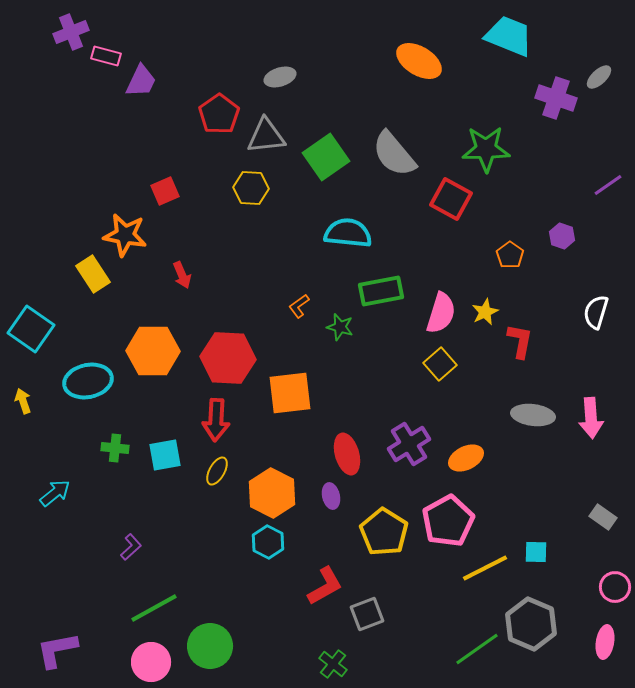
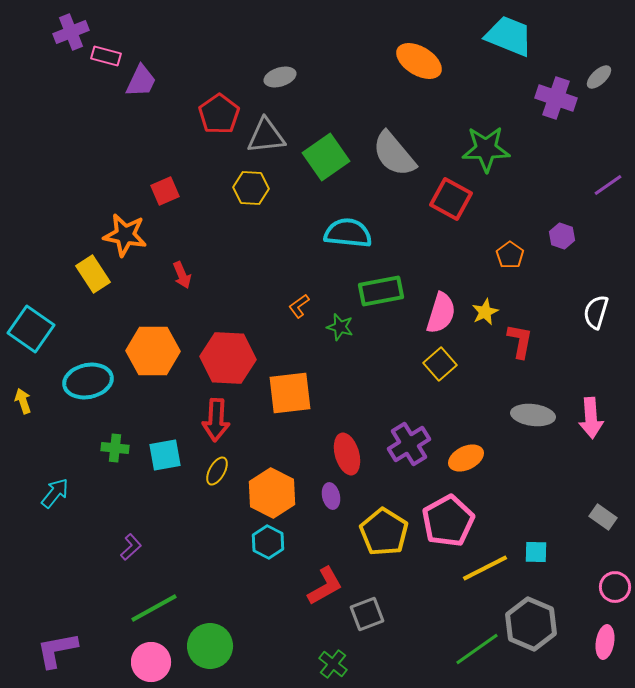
cyan arrow at (55, 493): rotated 12 degrees counterclockwise
